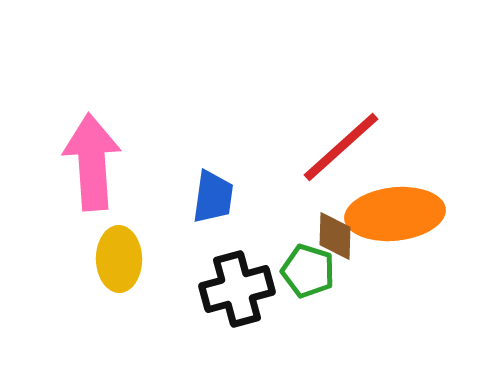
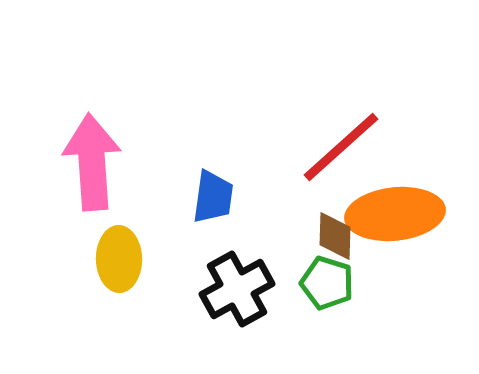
green pentagon: moved 19 px right, 12 px down
black cross: rotated 14 degrees counterclockwise
